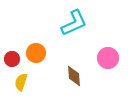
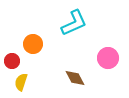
orange circle: moved 3 px left, 9 px up
red circle: moved 2 px down
brown diamond: moved 1 px right, 2 px down; rotated 25 degrees counterclockwise
